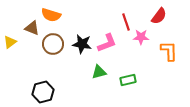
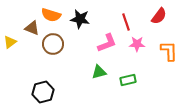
pink star: moved 4 px left, 7 px down
black star: moved 2 px left, 25 px up
